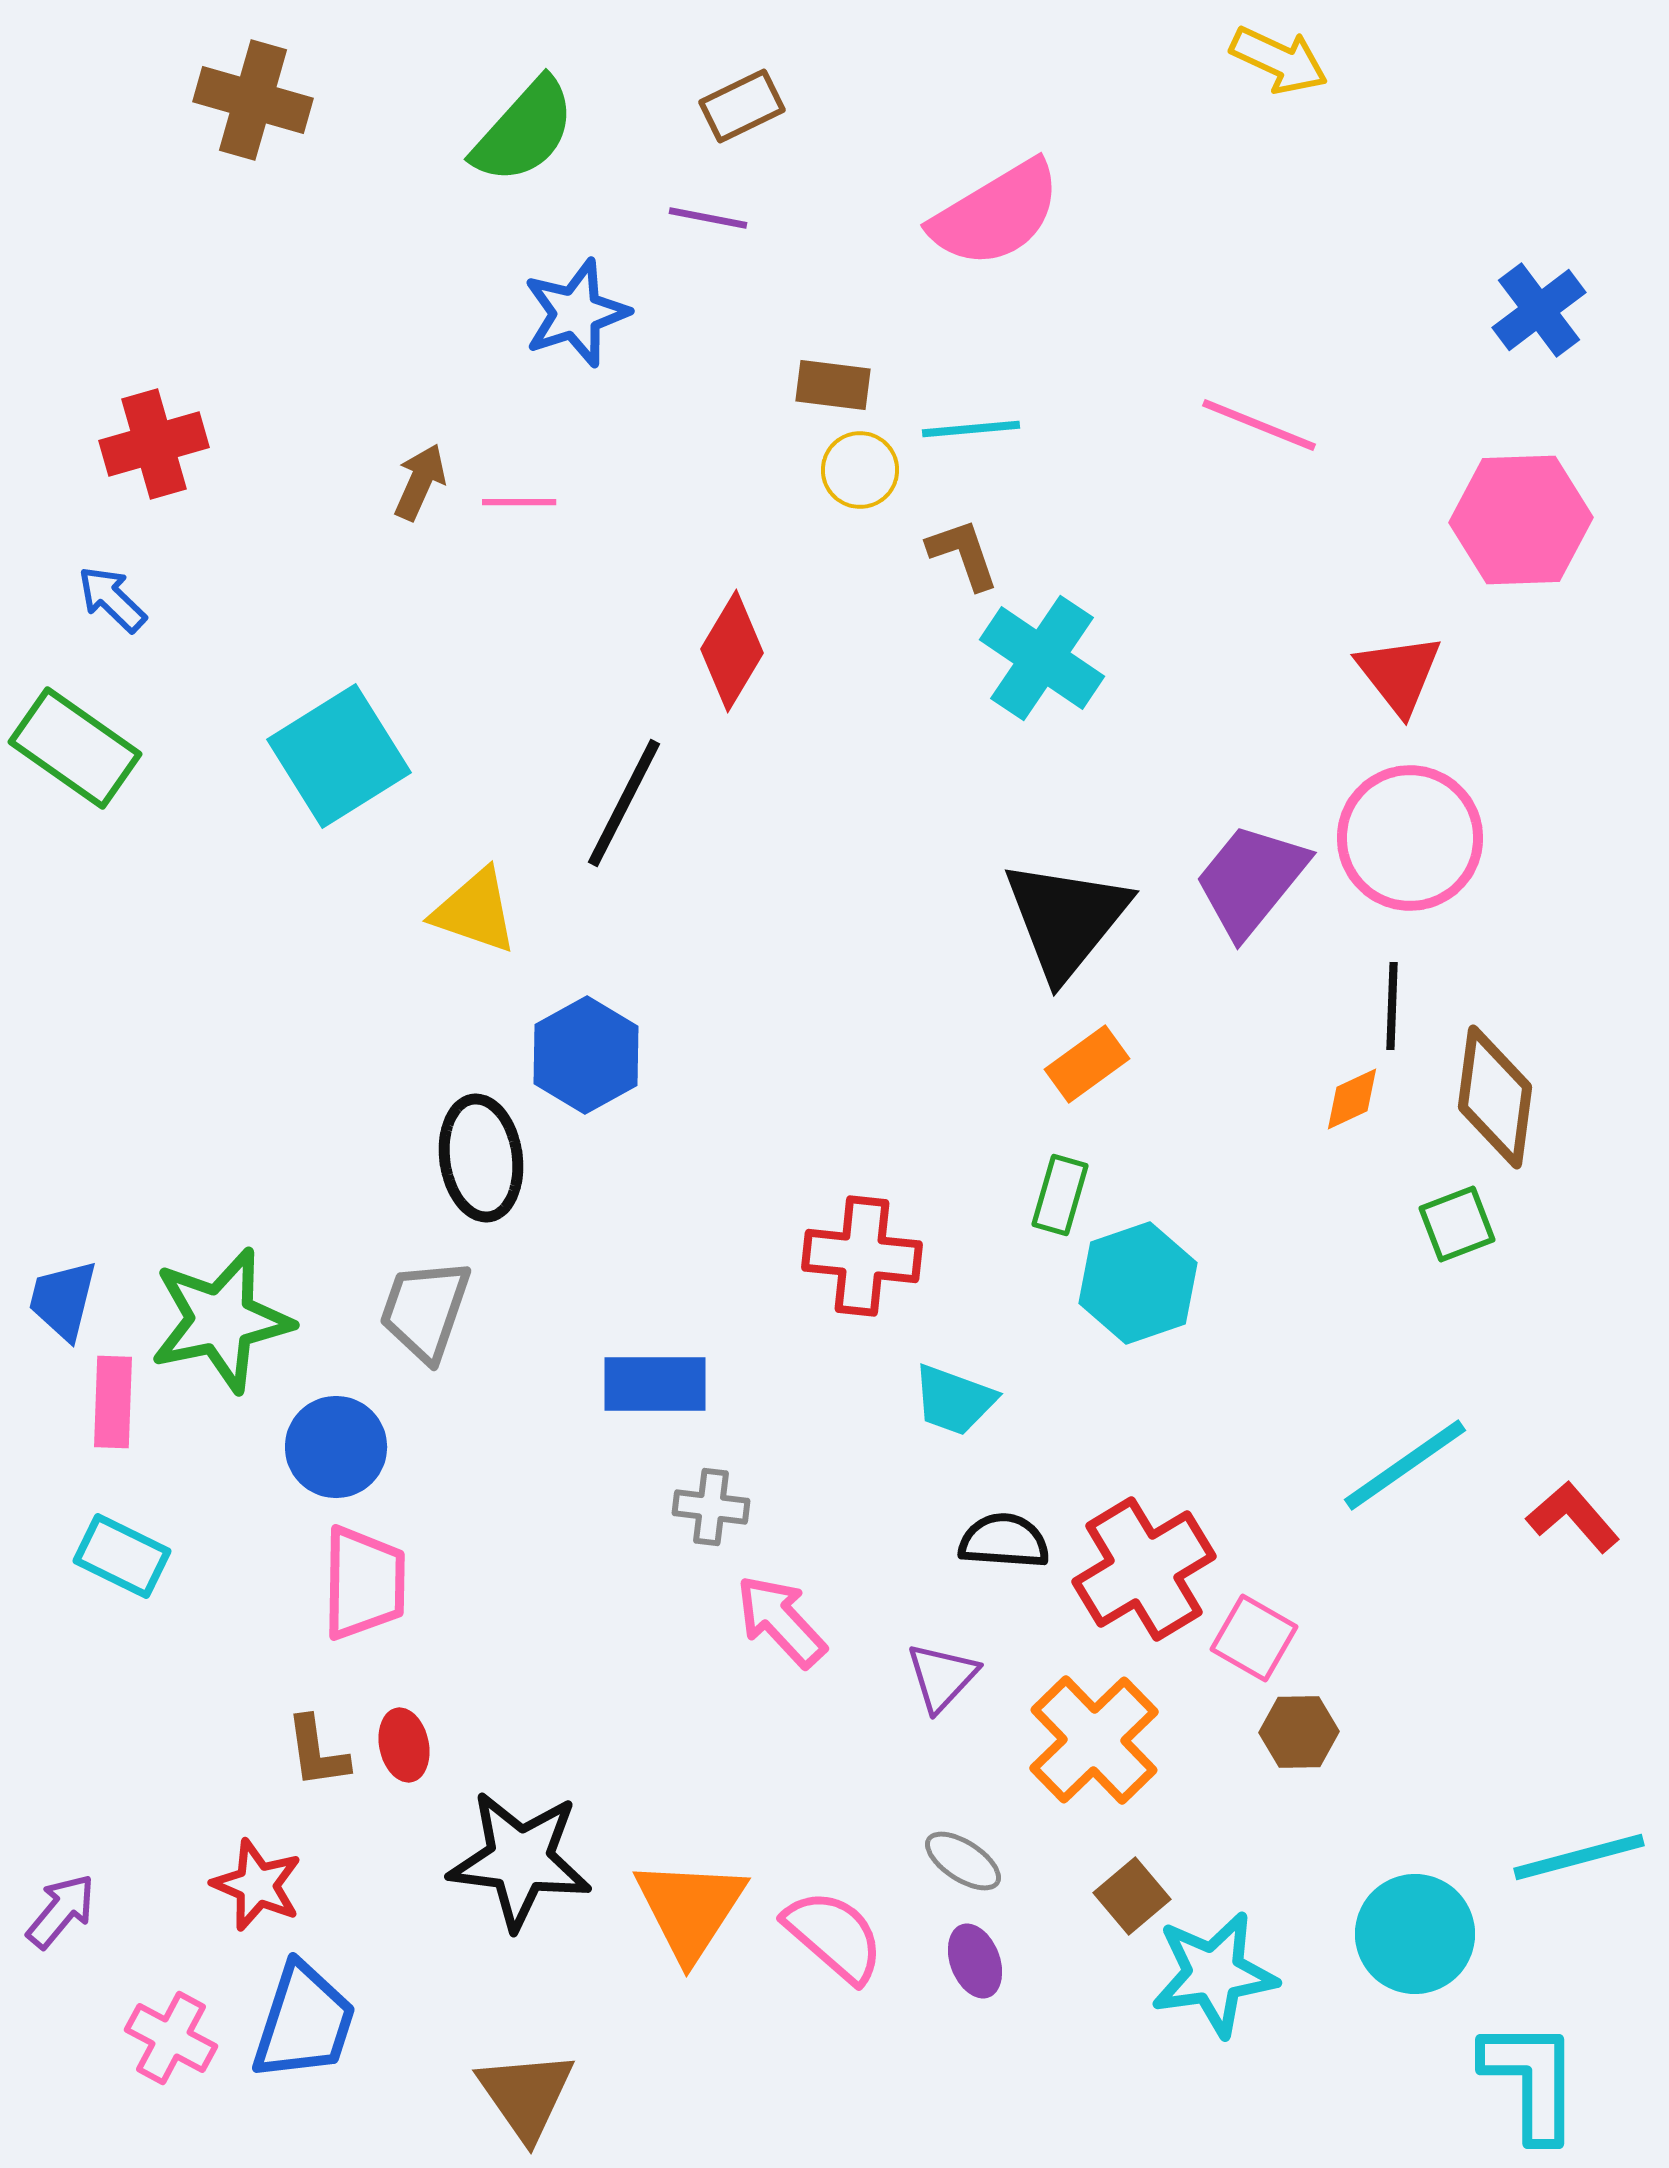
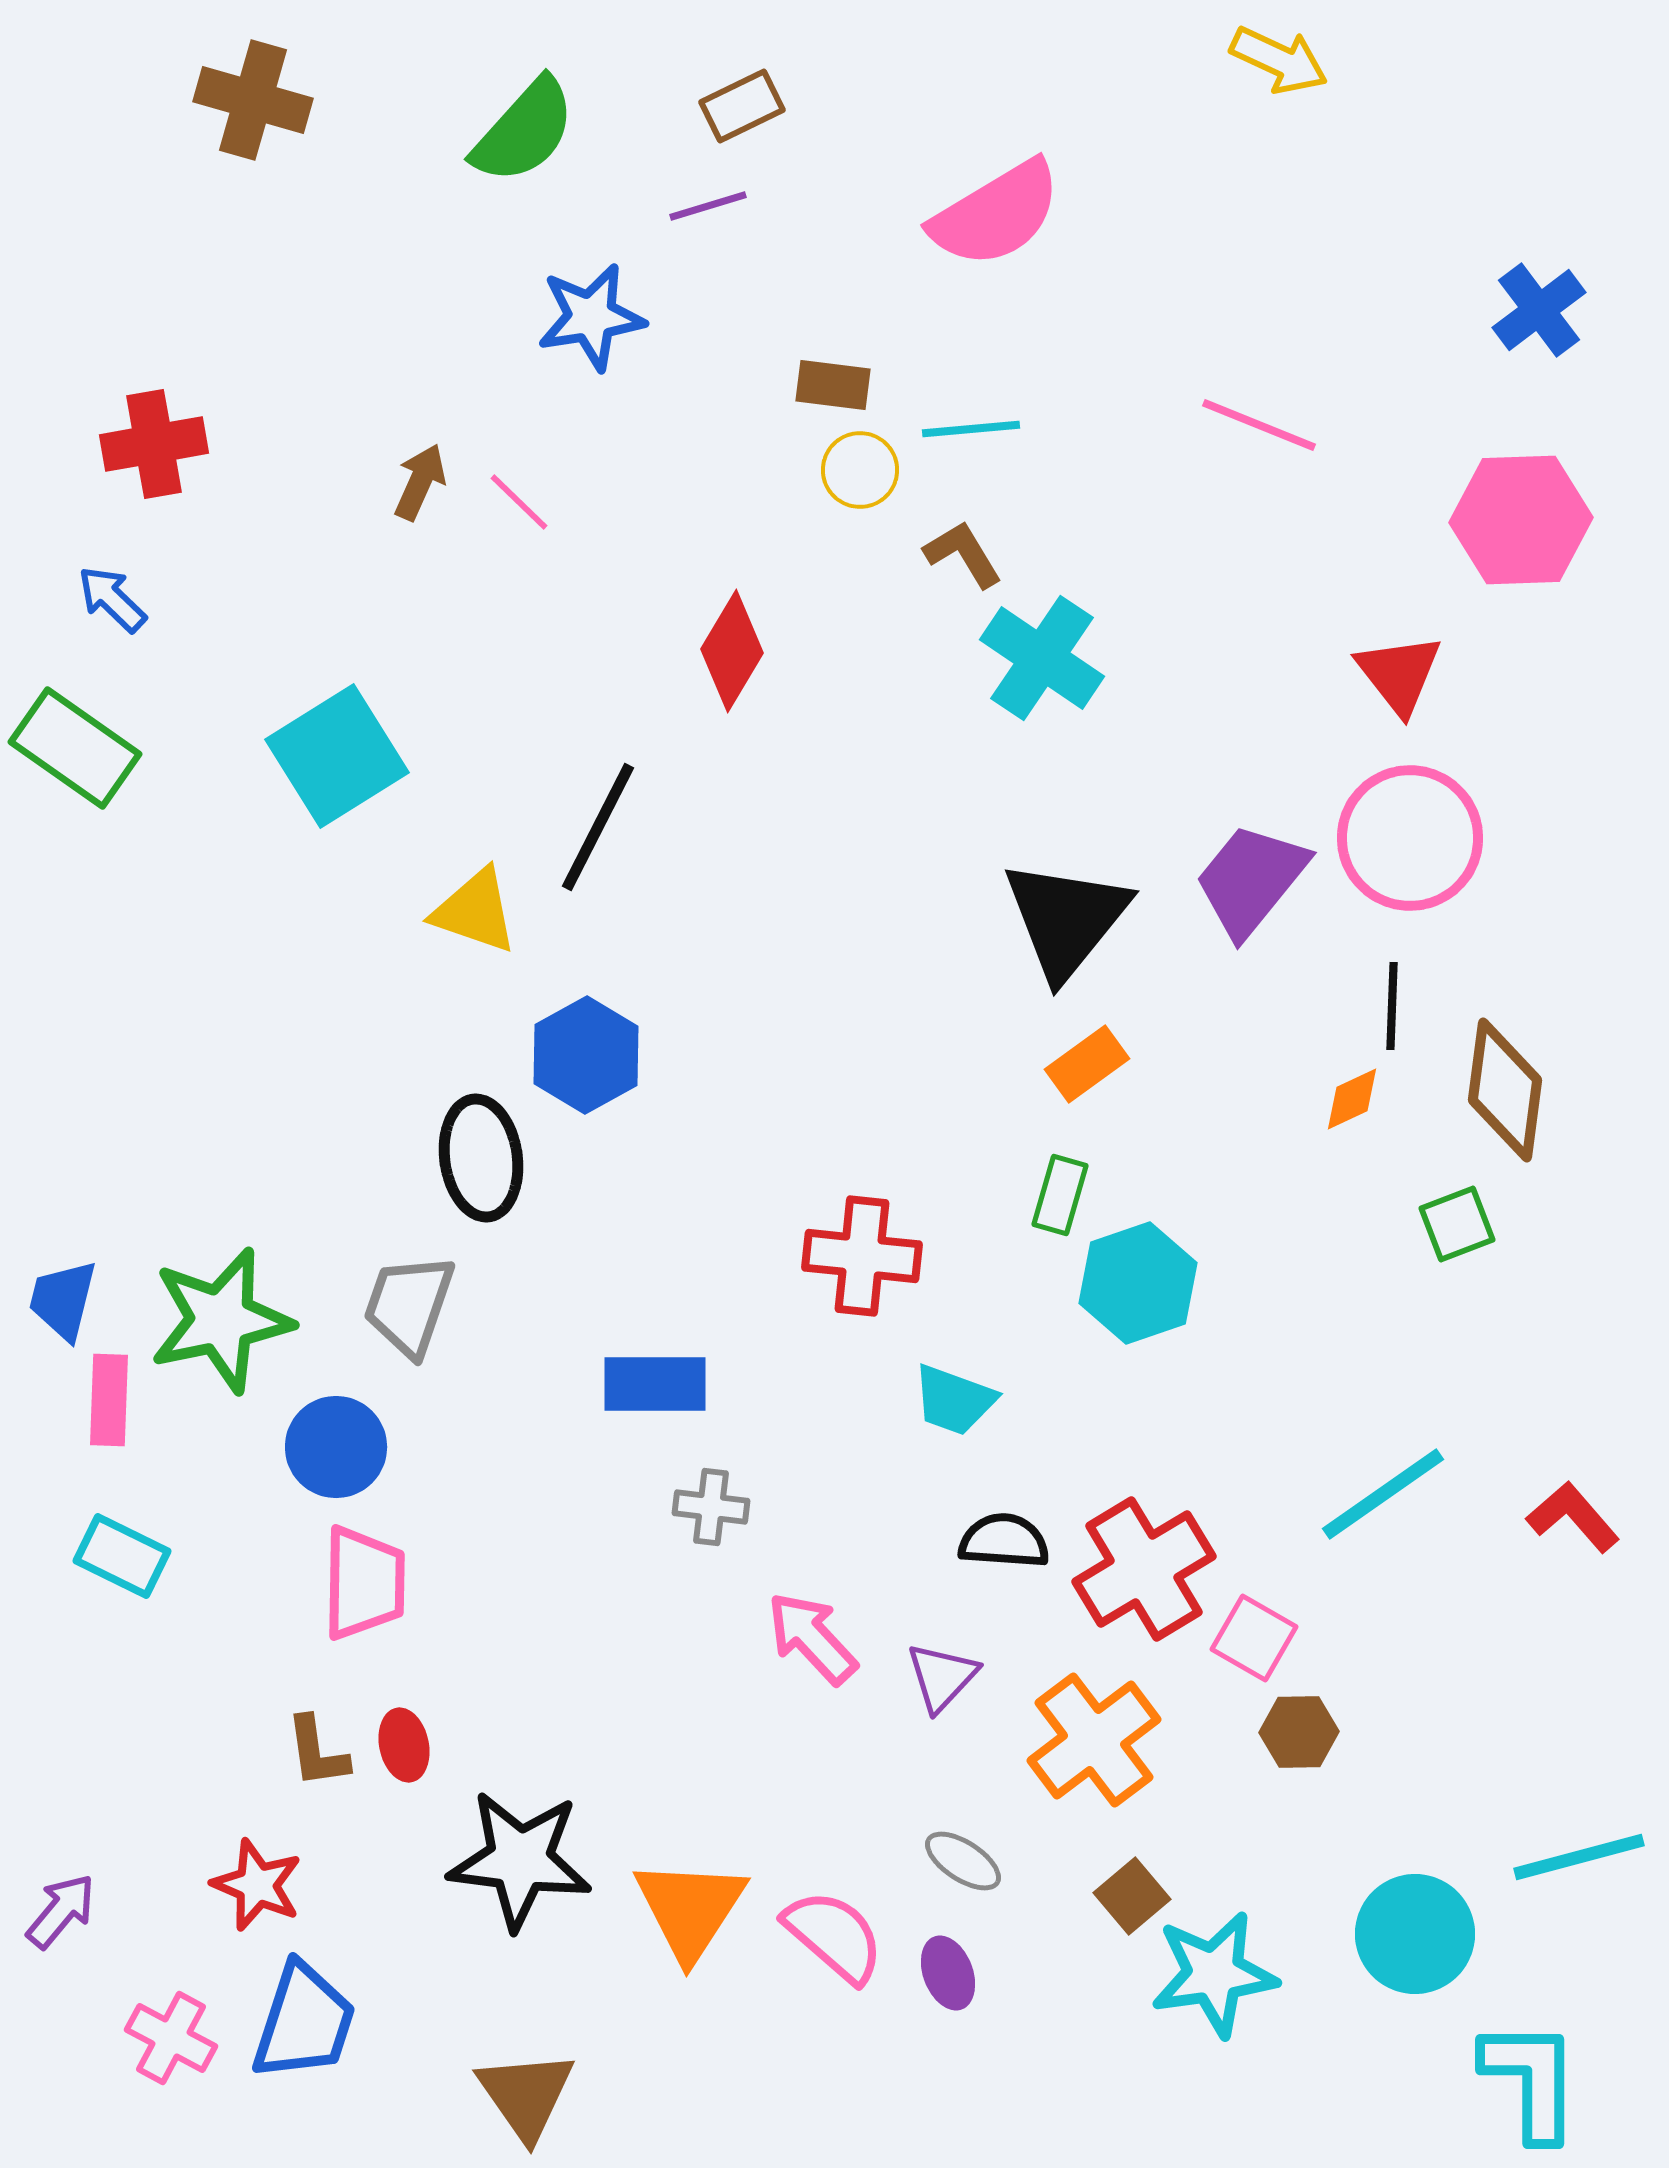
purple line at (708, 218): moved 12 px up; rotated 28 degrees counterclockwise
blue star at (576, 313): moved 15 px right, 4 px down; rotated 9 degrees clockwise
red cross at (154, 444): rotated 6 degrees clockwise
pink line at (519, 502): rotated 44 degrees clockwise
brown L-shape at (963, 554): rotated 12 degrees counterclockwise
cyan square at (339, 756): moved 2 px left
black line at (624, 803): moved 26 px left, 24 px down
brown diamond at (1495, 1097): moved 10 px right, 7 px up
gray trapezoid at (425, 1310): moved 16 px left, 5 px up
pink rectangle at (113, 1402): moved 4 px left, 2 px up
cyan line at (1405, 1465): moved 22 px left, 29 px down
pink arrow at (781, 1621): moved 31 px right, 17 px down
orange cross at (1094, 1740): rotated 7 degrees clockwise
purple ellipse at (975, 1961): moved 27 px left, 12 px down
